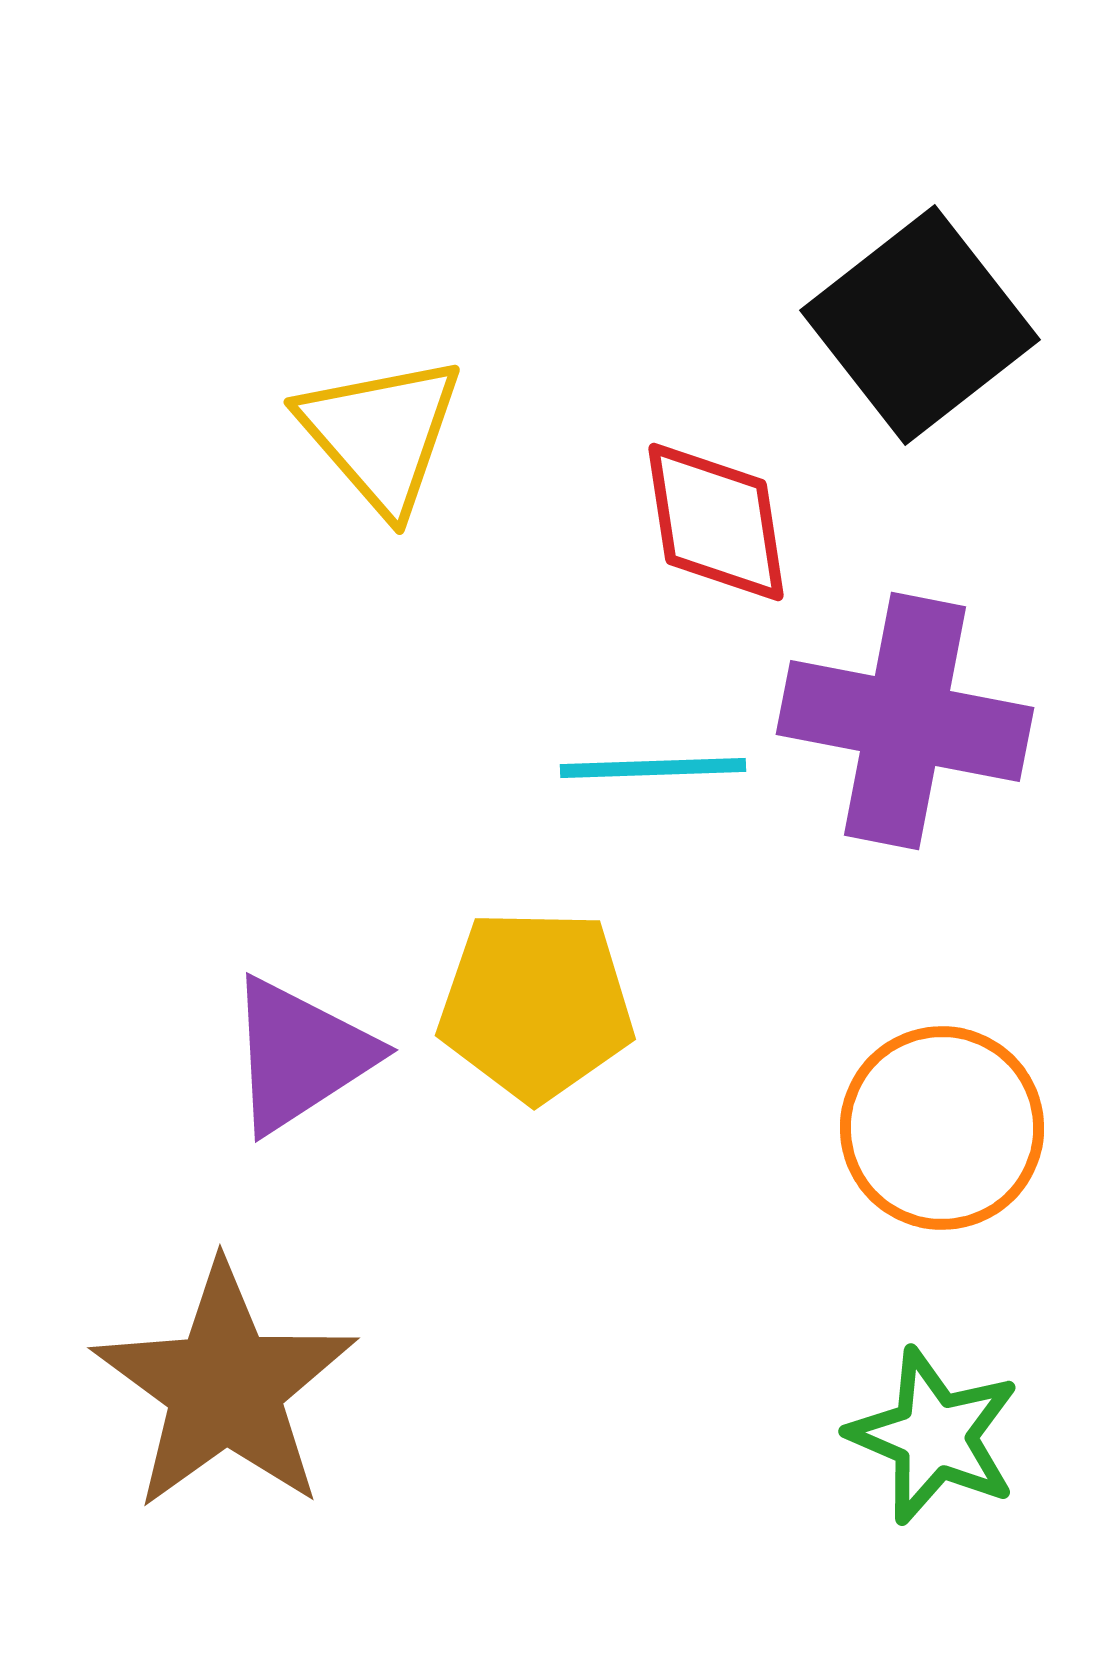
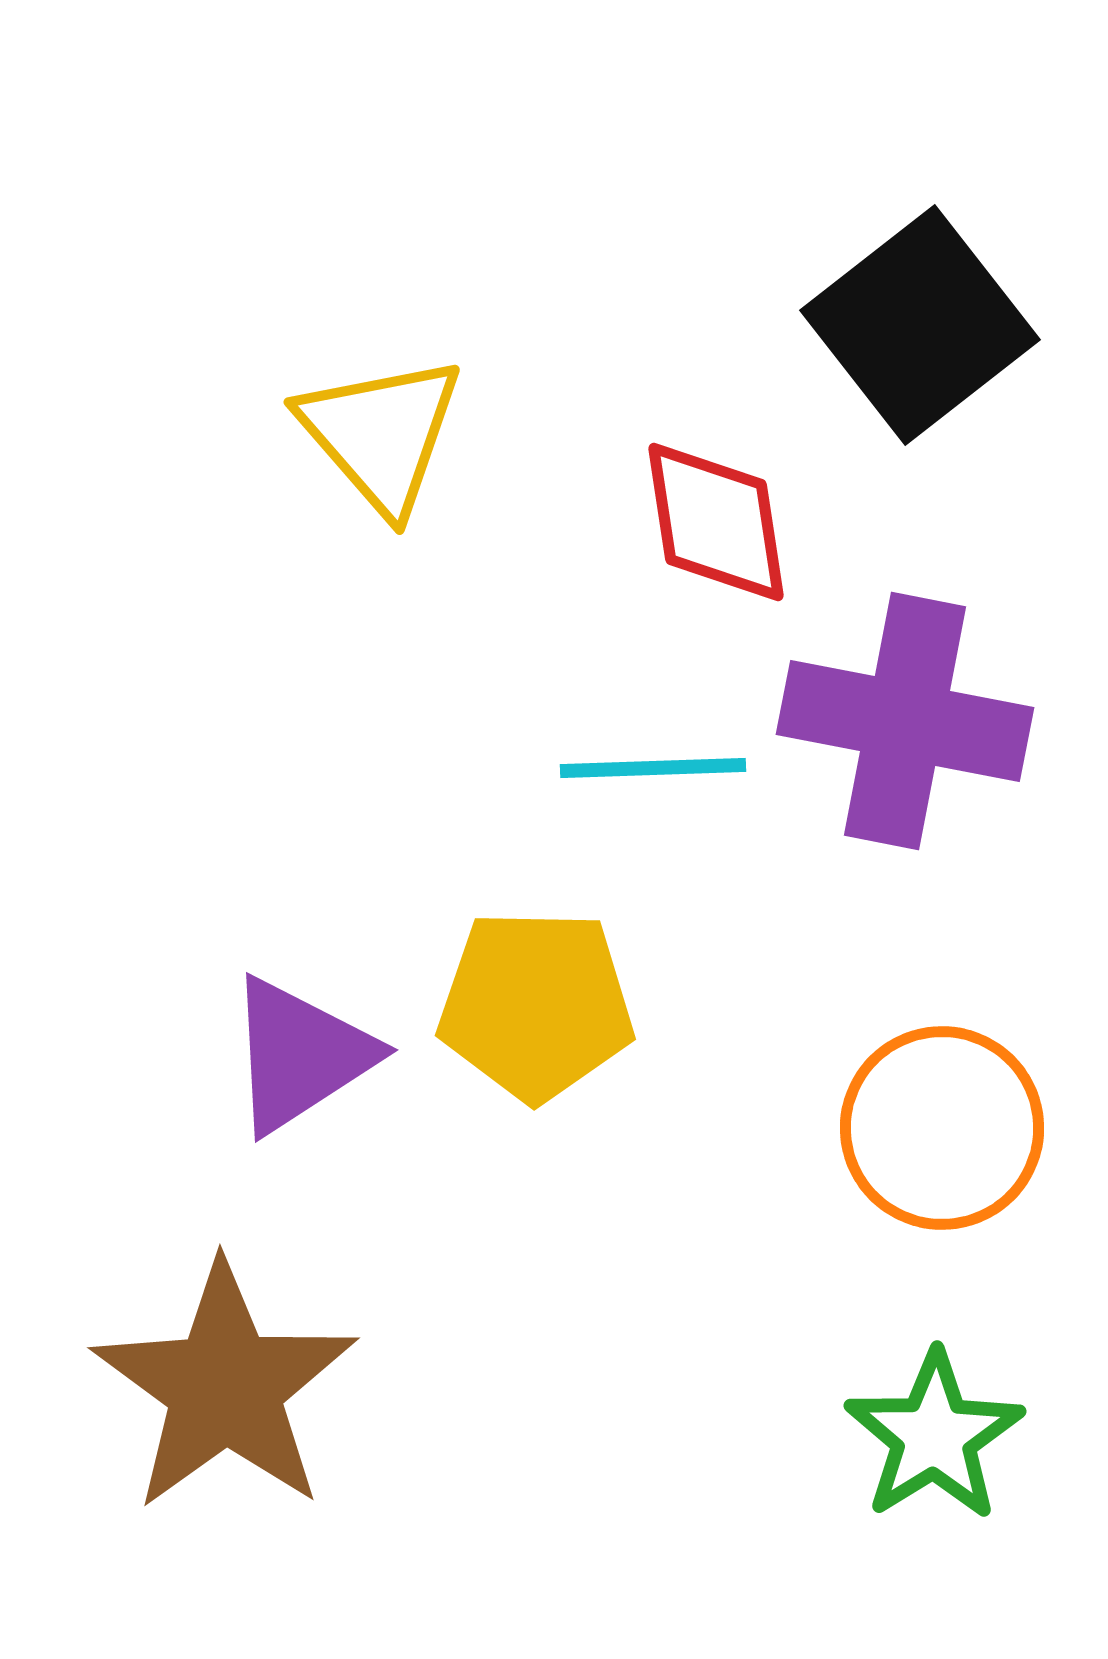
green star: rotated 17 degrees clockwise
